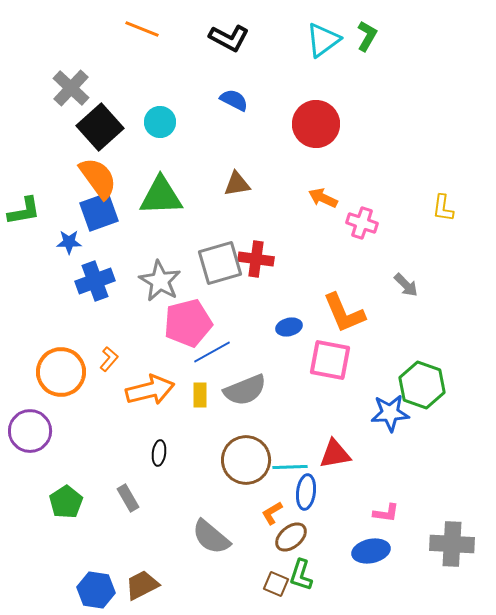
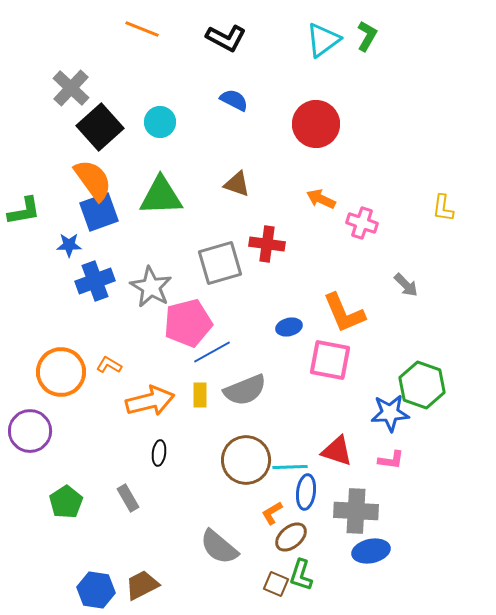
black L-shape at (229, 38): moved 3 px left
orange semicircle at (98, 178): moved 5 px left, 2 px down
brown triangle at (237, 184): rotated 28 degrees clockwise
orange arrow at (323, 198): moved 2 px left, 1 px down
blue star at (69, 242): moved 3 px down
red cross at (256, 259): moved 11 px right, 15 px up
gray star at (160, 281): moved 9 px left, 6 px down
orange L-shape at (109, 359): moved 6 px down; rotated 100 degrees counterclockwise
orange arrow at (150, 390): moved 11 px down
red triangle at (335, 454): moved 2 px right, 3 px up; rotated 28 degrees clockwise
pink L-shape at (386, 513): moved 5 px right, 53 px up
gray semicircle at (211, 537): moved 8 px right, 10 px down
gray cross at (452, 544): moved 96 px left, 33 px up
